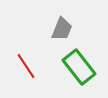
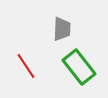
gray trapezoid: rotated 20 degrees counterclockwise
